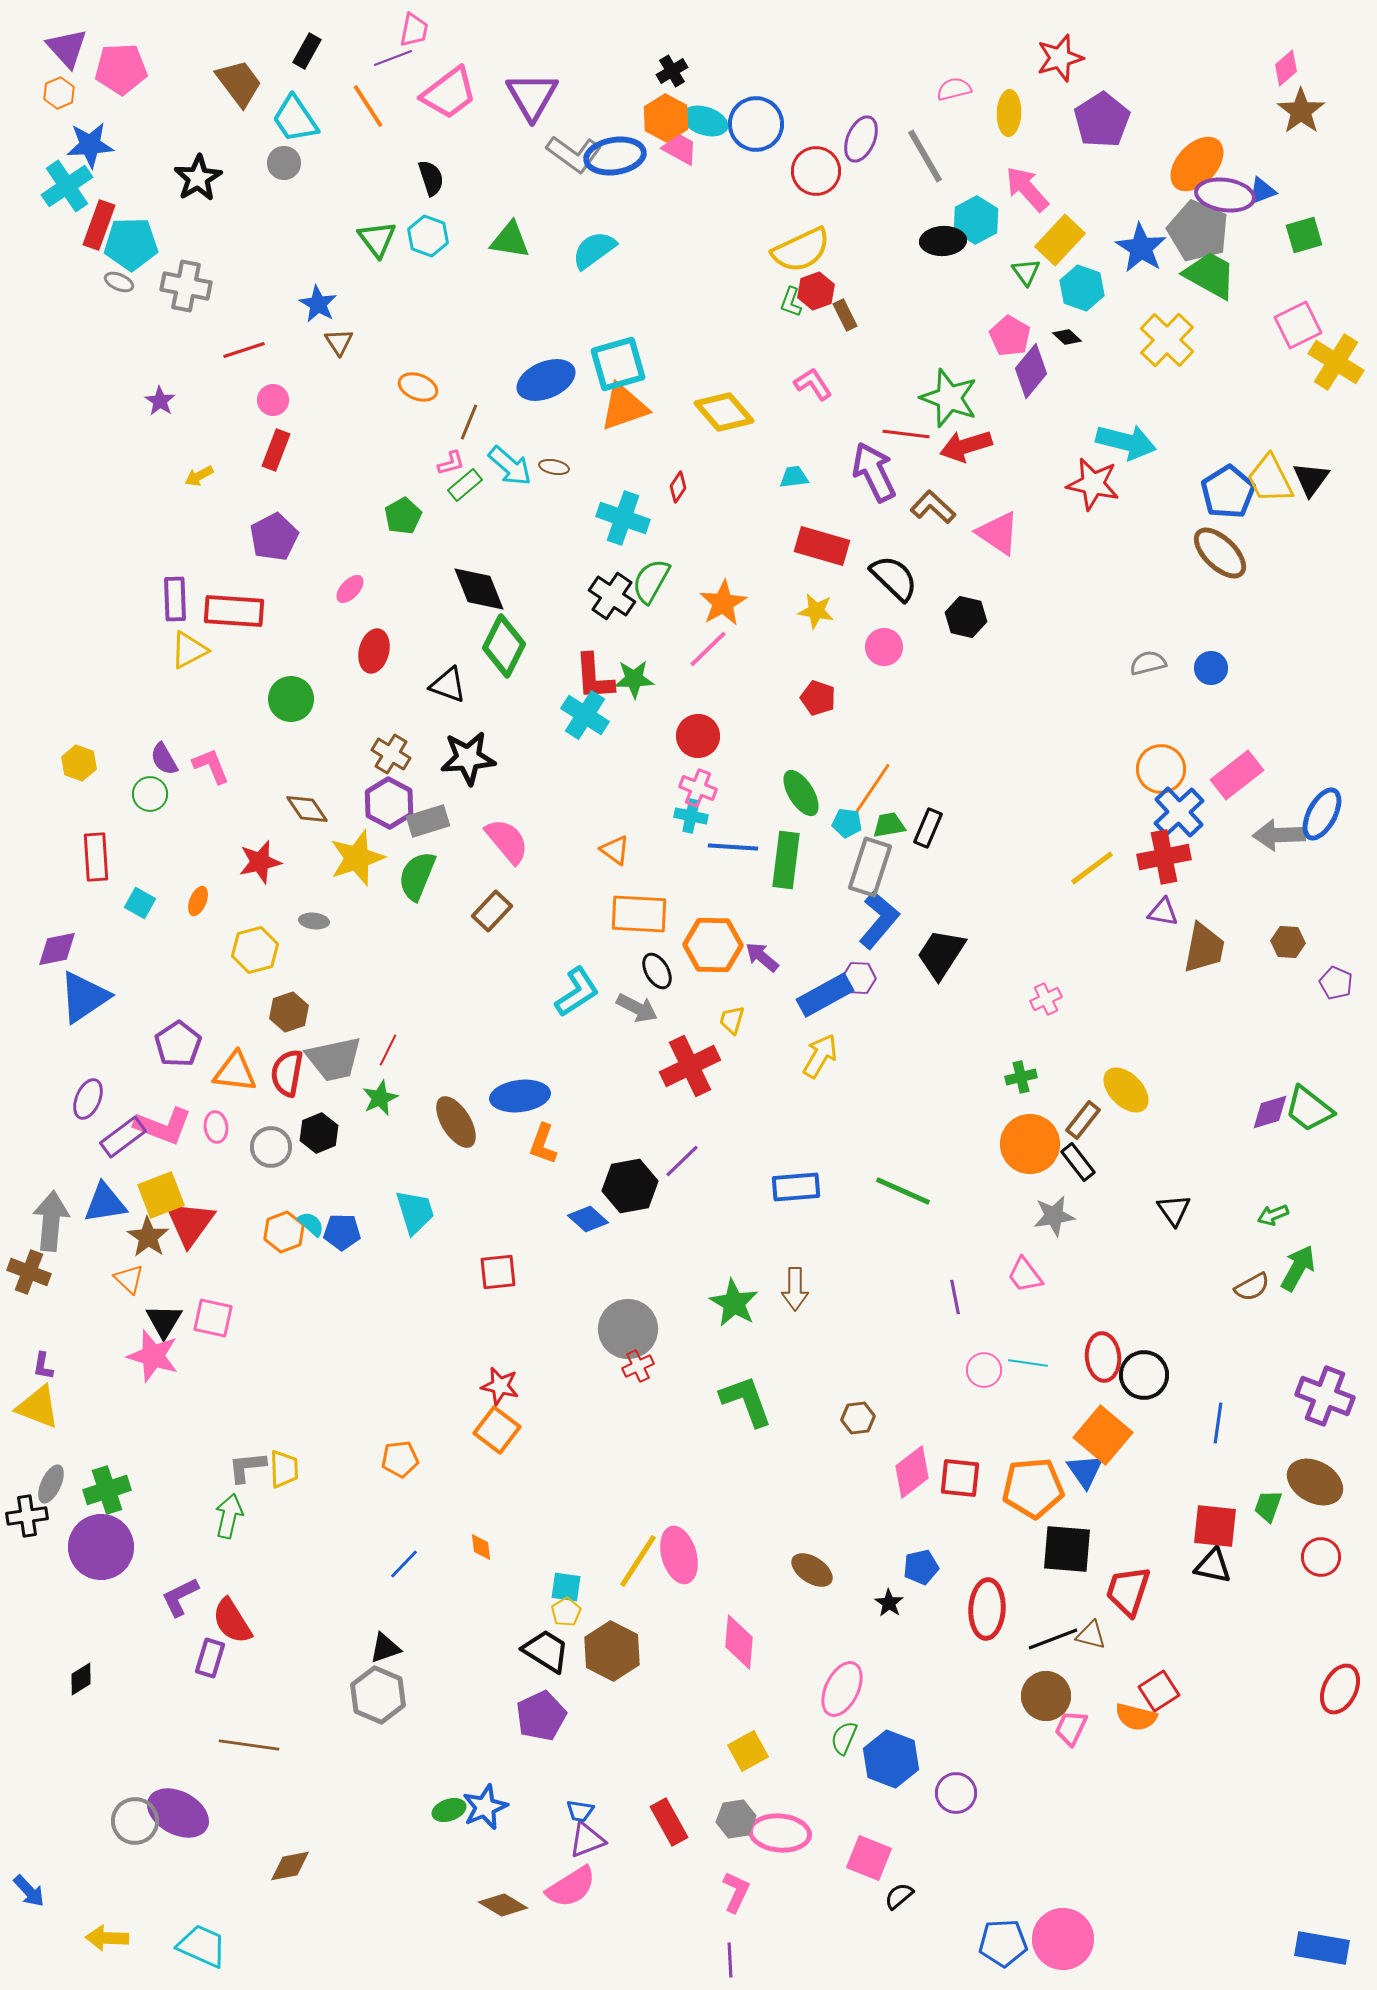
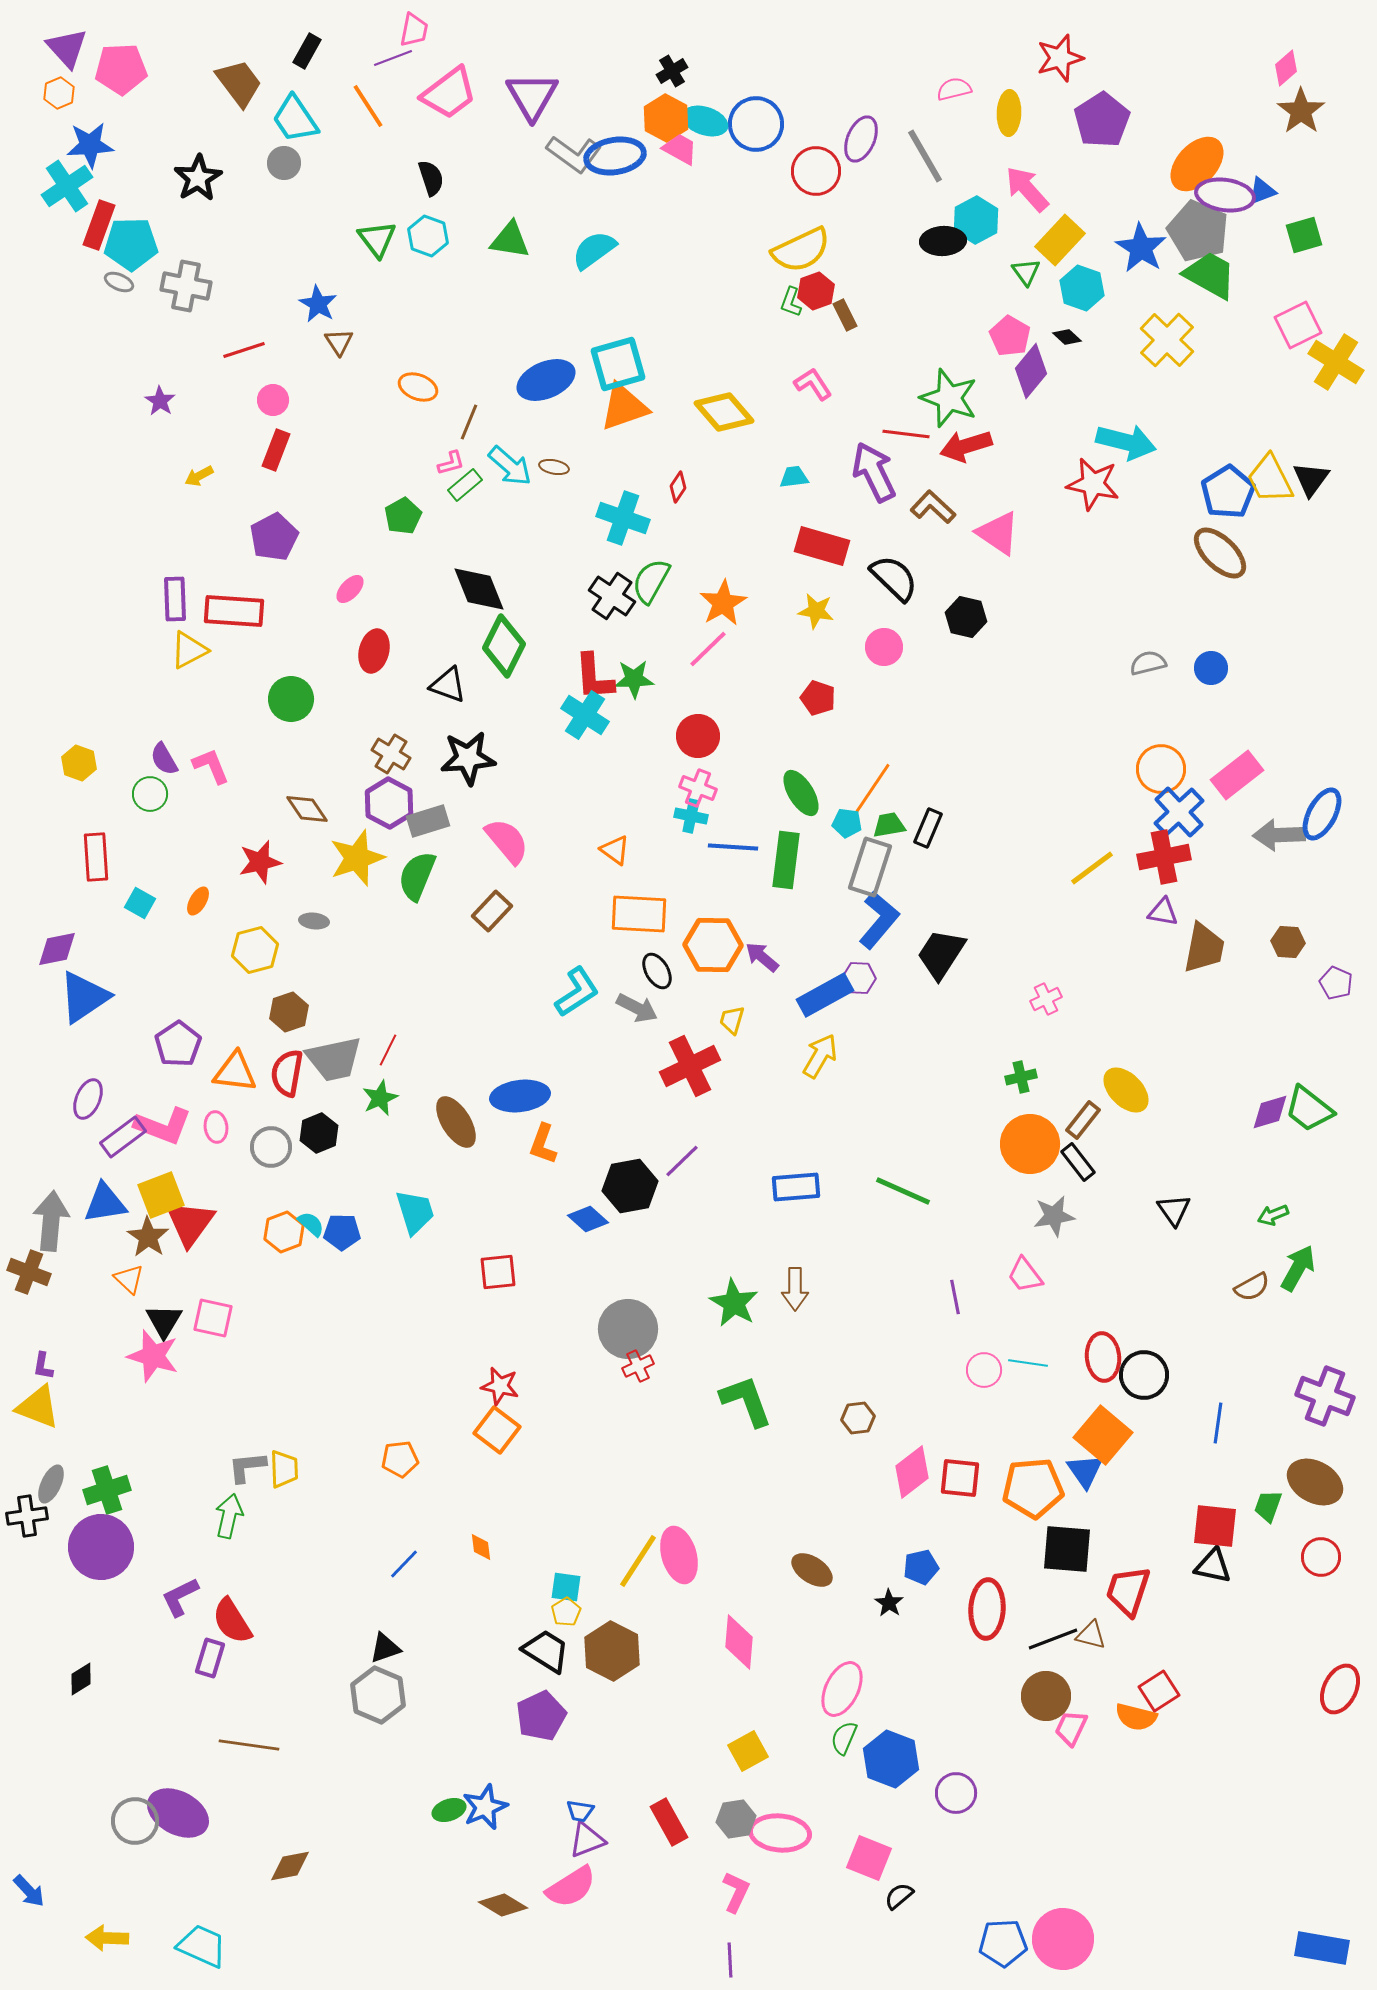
orange ellipse at (198, 901): rotated 8 degrees clockwise
